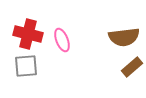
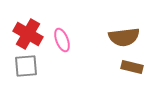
red cross: rotated 16 degrees clockwise
brown rectangle: rotated 55 degrees clockwise
